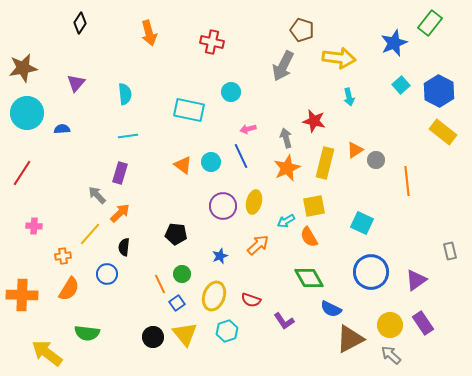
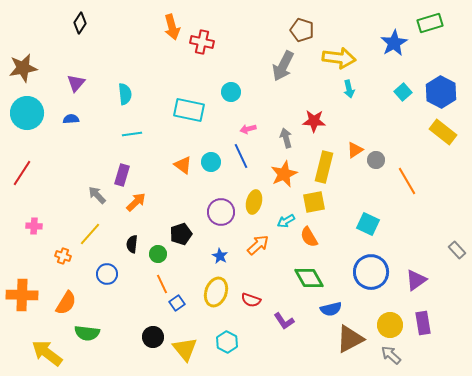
green rectangle at (430, 23): rotated 35 degrees clockwise
orange arrow at (149, 33): moved 23 px right, 6 px up
red cross at (212, 42): moved 10 px left
blue star at (394, 43): rotated 8 degrees counterclockwise
cyan square at (401, 85): moved 2 px right, 7 px down
blue hexagon at (439, 91): moved 2 px right, 1 px down
cyan arrow at (349, 97): moved 8 px up
red star at (314, 121): rotated 10 degrees counterclockwise
blue semicircle at (62, 129): moved 9 px right, 10 px up
cyan line at (128, 136): moved 4 px right, 2 px up
yellow rectangle at (325, 163): moved 1 px left, 4 px down
orange star at (287, 168): moved 3 px left, 6 px down
purple rectangle at (120, 173): moved 2 px right, 2 px down
orange line at (407, 181): rotated 24 degrees counterclockwise
purple circle at (223, 206): moved 2 px left, 6 px down
yellow square at (314, 206): moved 4 px up
orange arrow at (120, 213): moved 16 px right, 11 px up
cyan square at (362, 223): moved 6 px right, 1 px down
black pentagon at (176, 234): moved 5 px right; rotated 25 degrees counterclockwise
black semicircle at (124, 247): moved 8 px right, 3 px up
gray rectangle at (450, 251): moved 7 px right, 1 px up; rotated 30 degrees counterclockwise
orange cross at (63, 256): rotated 28 degrees clockwise
blue star at (220, 256): rotated 21 degrees counterclockwise
green circle at (182, 274): moved 24 px left, 20 px up
orange line at (160, 284): moved 2 px right
orange semicircle at (69, 289): moved 3 px left, 14 px down
yellow ellipse at (214, 296): moved 2 px right, 4 px up
blue semicircle at (331, 309): rotated 40 degrees counterclockwise
purple rectangle at (423, 323): rotated 25 degrees clockwise
cyan hexagon at (227, 331): moved 11 px down; rotated 15 degrees counterclockwise
yellow triangle at (185, 334): moved 15 px down
